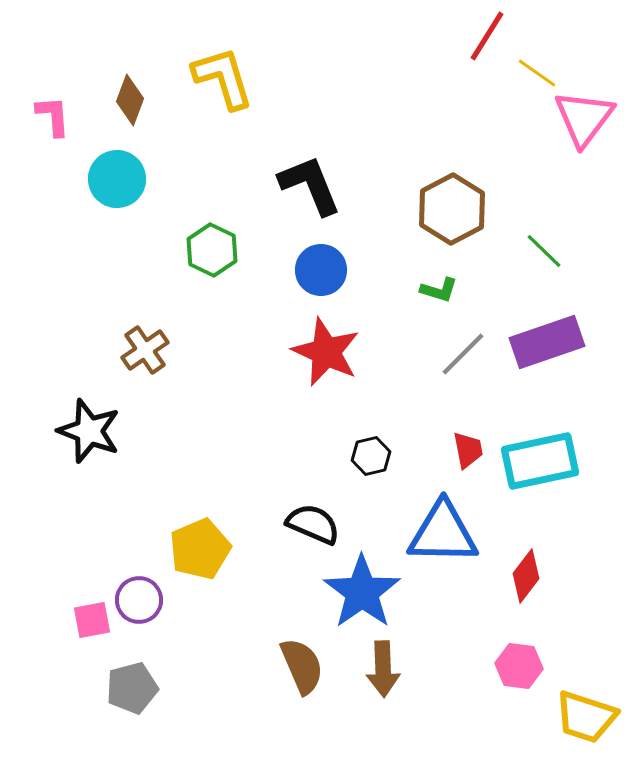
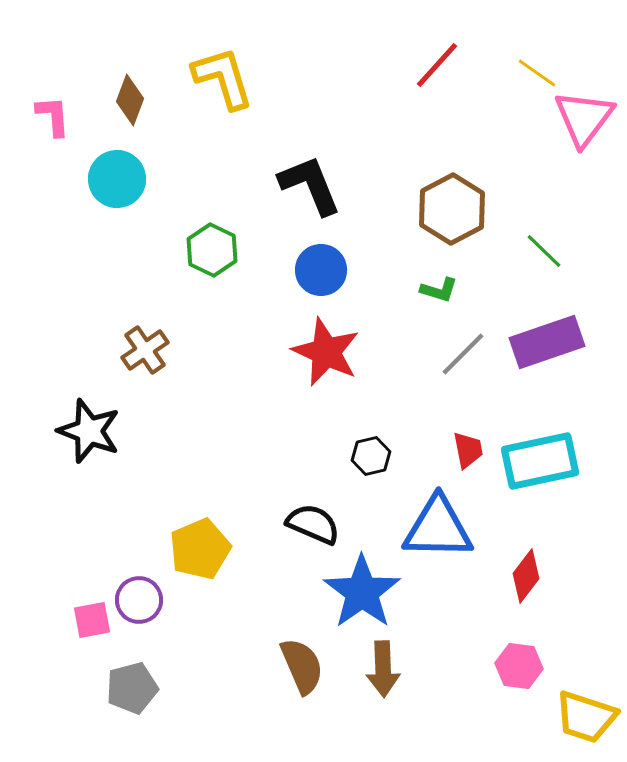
red line: moved 50 px left, 29 px down; rotated 10 degrees clockwise
blue triangle: moved 5 px left, 5 px up
